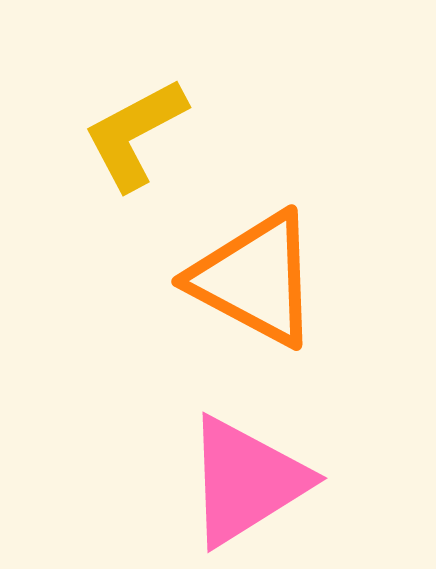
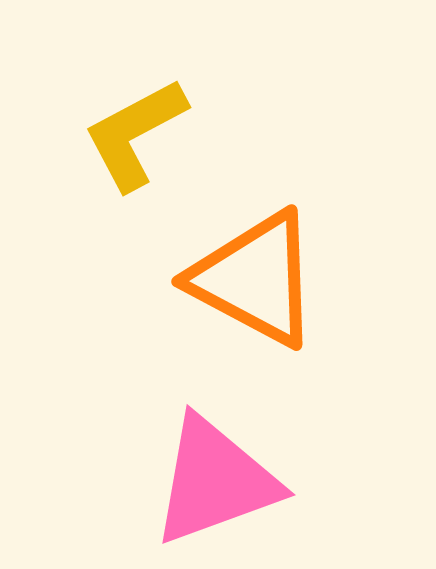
pink triangle: moved 31 px left; rotated 12 degrees clockwise
